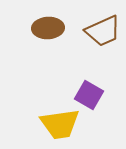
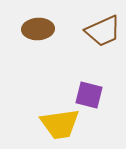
brown ellipse: moved 10 px left, 1 px down
purple square: rotated 16 degrees counterclockwise
